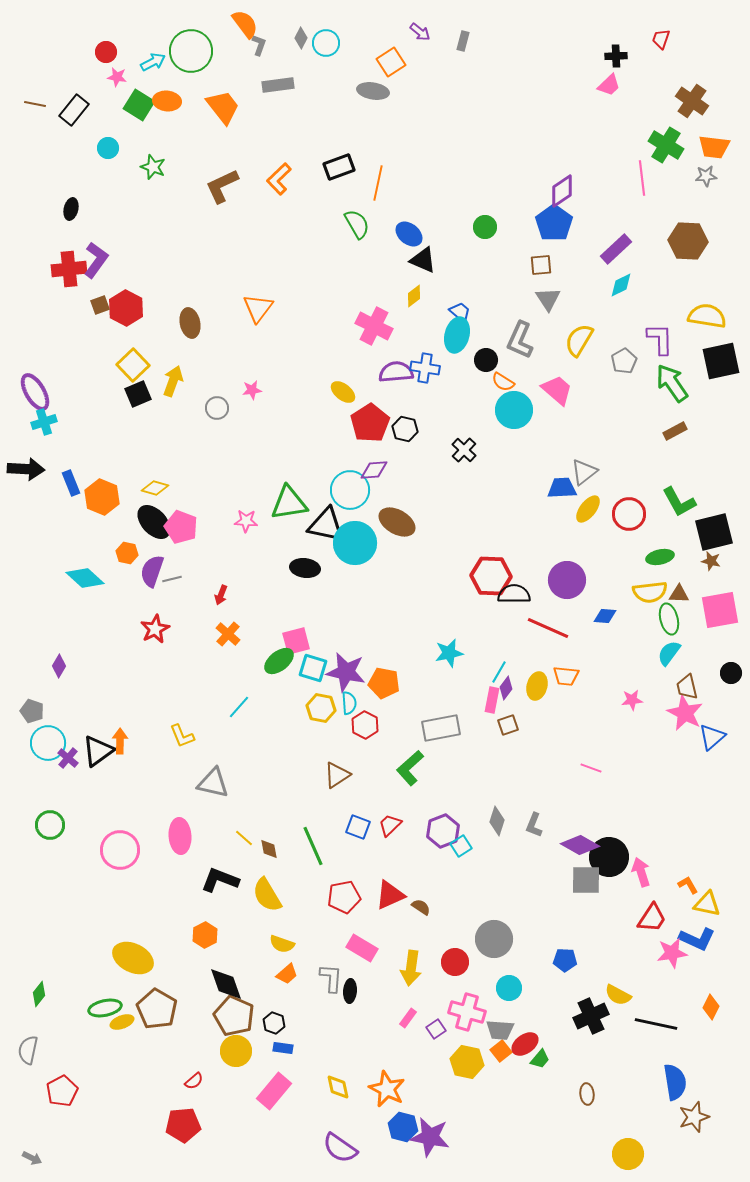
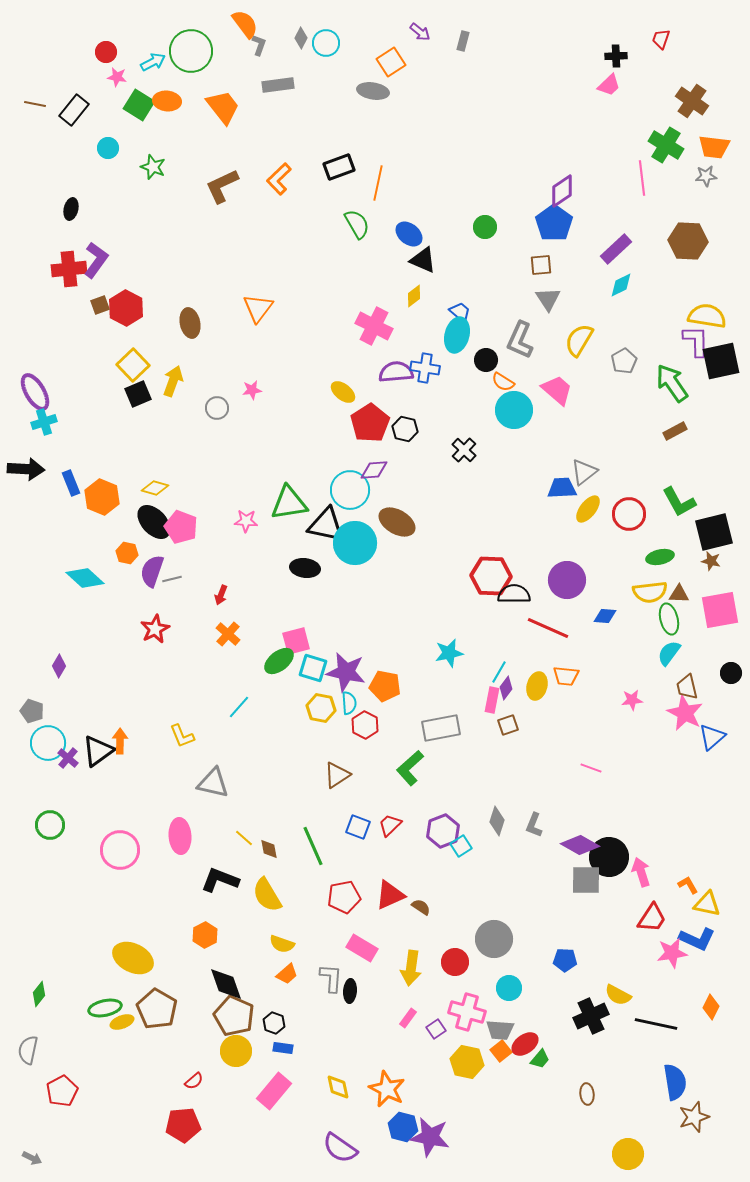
purple L-shape at (660, 339): moved 36 px right, 2 px down
orange pentagon at (384, 683): moved 1 px right, 3 px down
